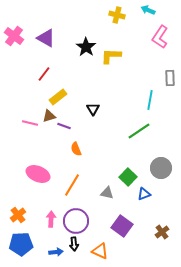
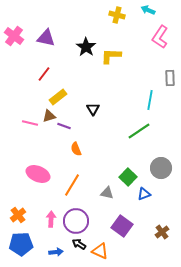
purple triangle: rotated 18 degrees counterclockwise
black arrow: moved 5 px right; rotated 128 degrees clockwise
